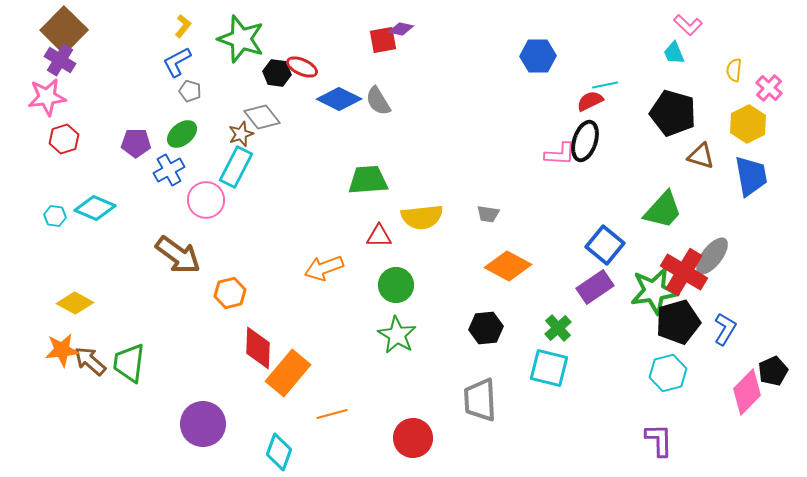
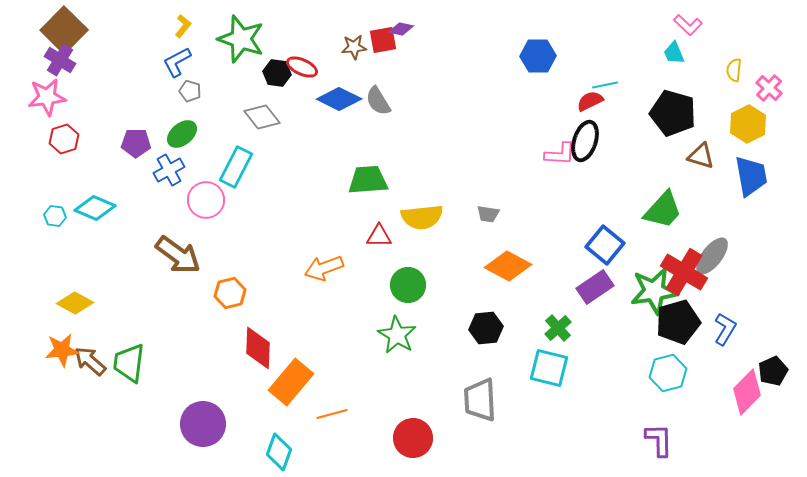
brown star at (241, 134): moved 113 px right, 87 px up; rotated 15 degrees clockwise
green circle at (396, 285): moved 12 px right
orange rectangle at (288, 373): moved 3 px right, 9 px down
